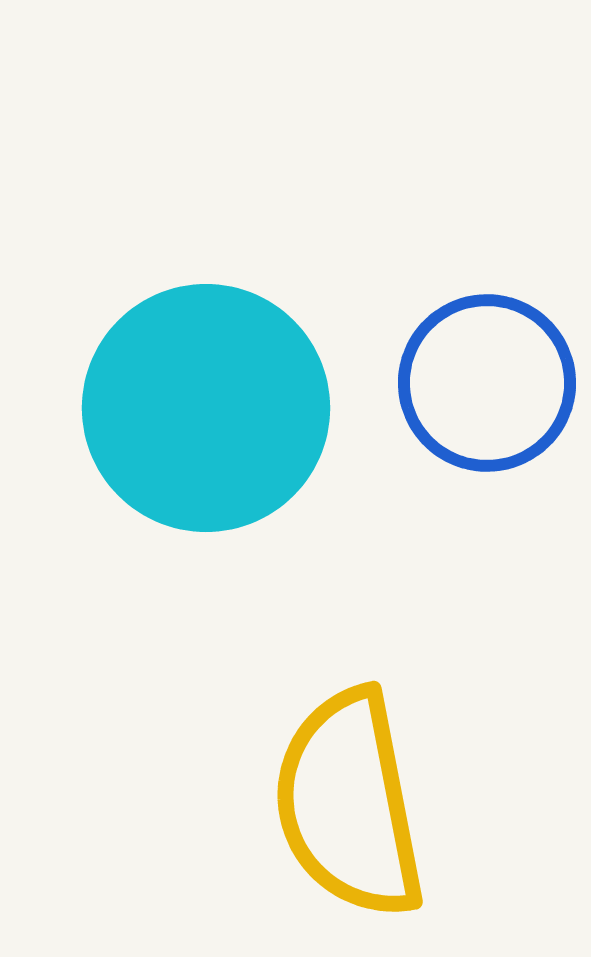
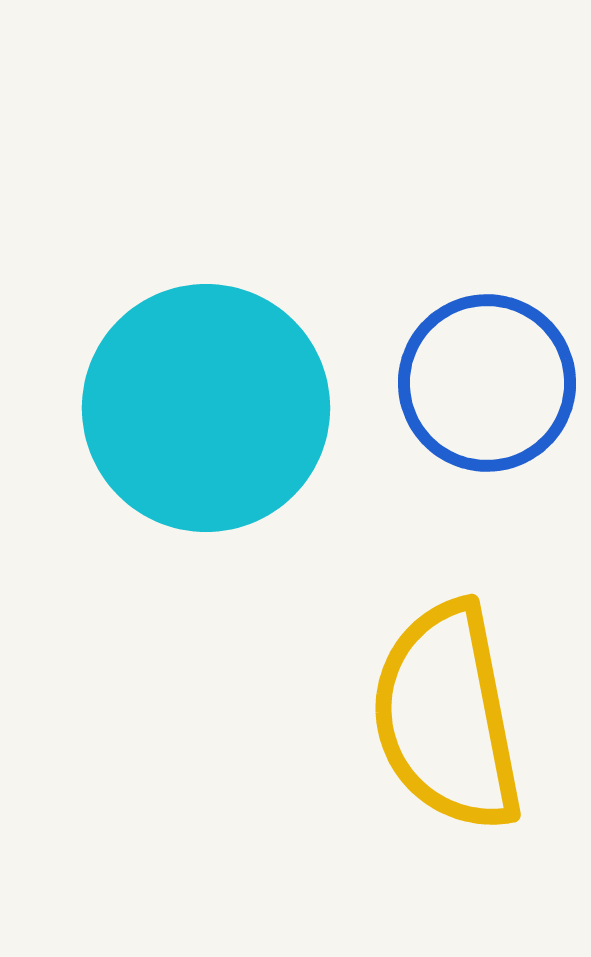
yellow semicircle: moved 98 px right, 87 px up
